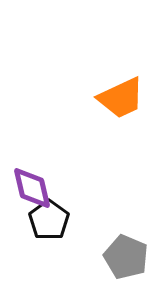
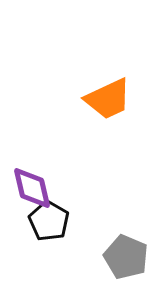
orange trapezoid: moved 13 px left, 1 px down
black pentagon: moved 1 px down; rotated 6 degrees counterclockwise
